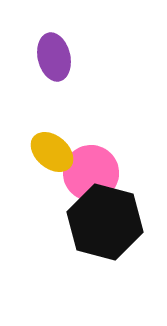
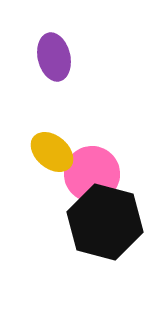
pink circle: moved 1 px right, 1 px down
